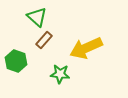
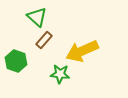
yellow arrow: moved 4 px left, 3 px down
